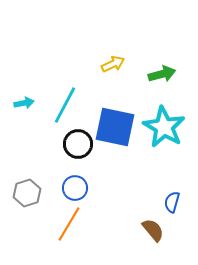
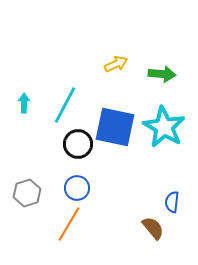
yellow arrow: moved 3 px right
green arrow: rotated 20 degrees clockwise
cyan arrow: rotated 78 degrees counterclockwise
blue circle: moved 2 px right
blue semicircle: rotated 10 degrees counterclockwise
brown semicircle: moved 2 px up
